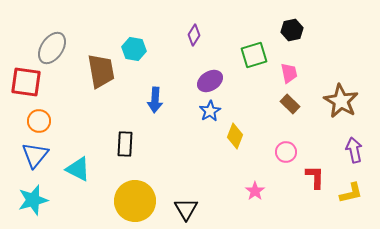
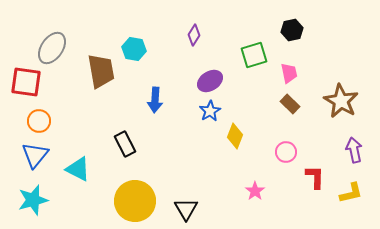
black rectangle: rotated 30 degrees counterclockwise
